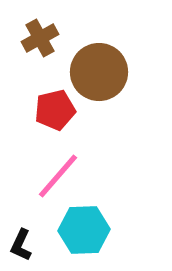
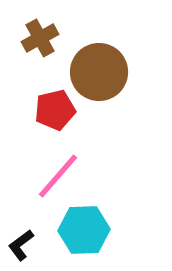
black L-shape: rotated 28 degrees clockwise
